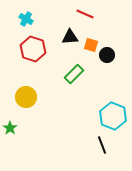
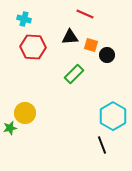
cyan cross: moved 2 px left; rotated 16 degrees counterclockwise
red hexagon: moved 2 px up; rotated 15 degrees counterclockwise
yellow circle: moved 1 px left, 16 px down
cyan hexagon: rotated 8 degrees clockwise
green star: rotated 24 degrees clockwise
